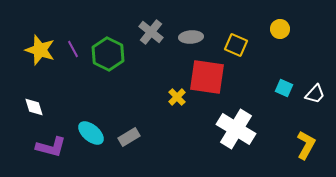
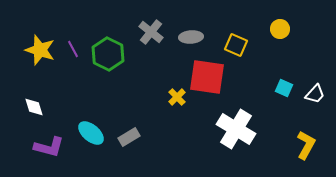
purple L-shape: moved 2 px left
